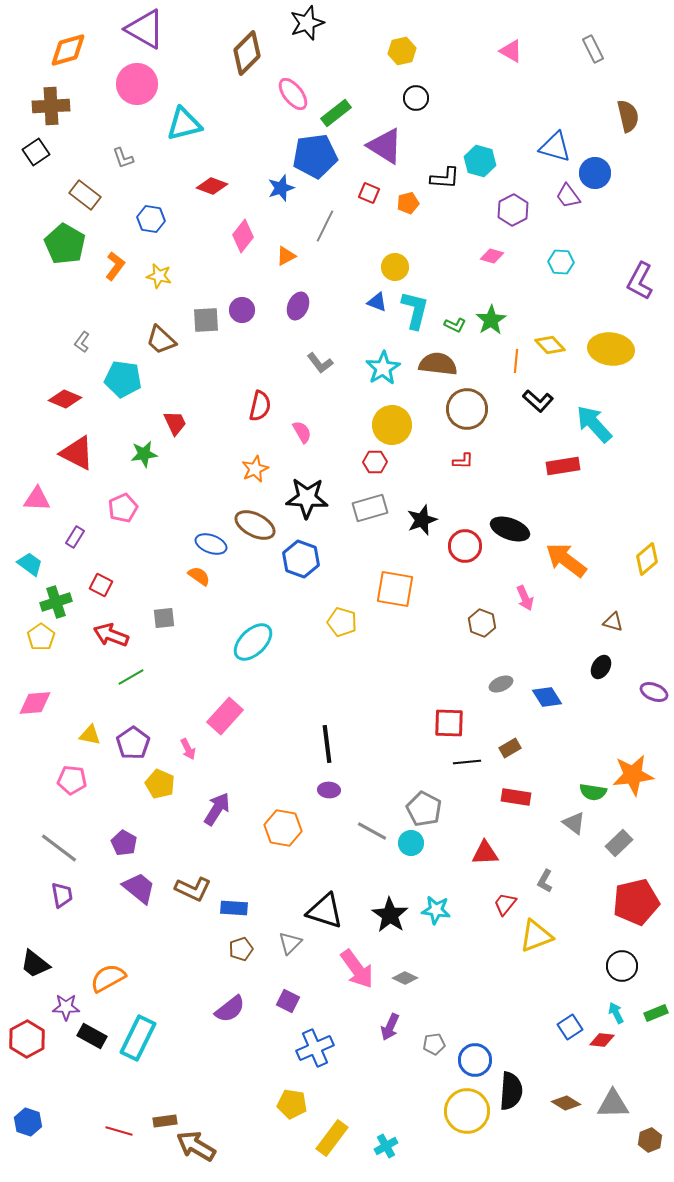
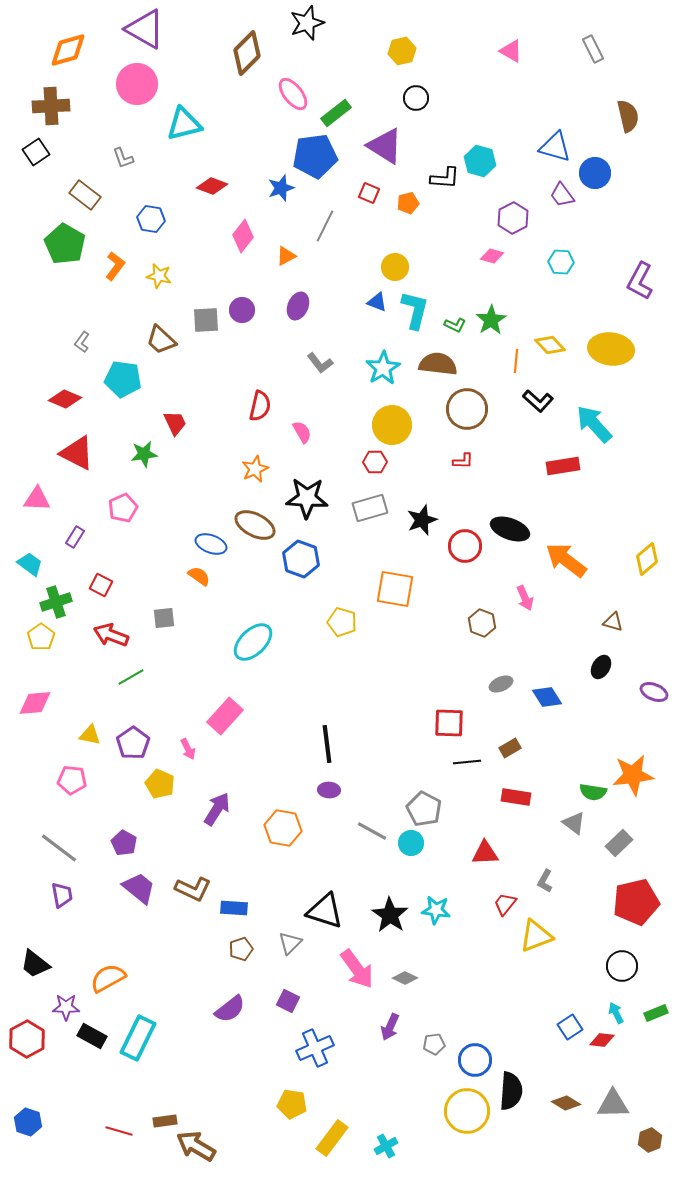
purple trapezoid at (568, 196): moved 6 px left, 1 px up
purple hexagon at (513, 210): moved 8 px down
